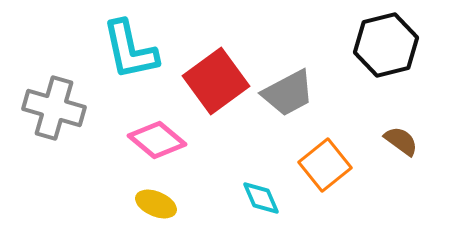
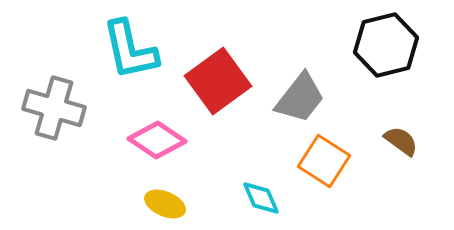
red square: moved 2 px right
gray trapezoid: moved 12 px right, 5 px down; rotated 24 degrees counterclockwise
pink diamond: rotated 6 degrees counterclockwise
orange square: moved 1 px left, 4 px up; rotated 18 degrees counterclockwise
yellow ellipse: moved 9 px right
